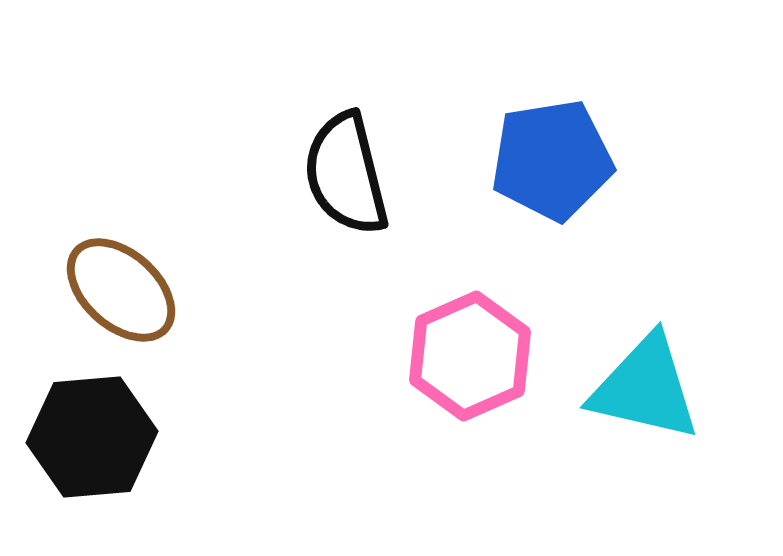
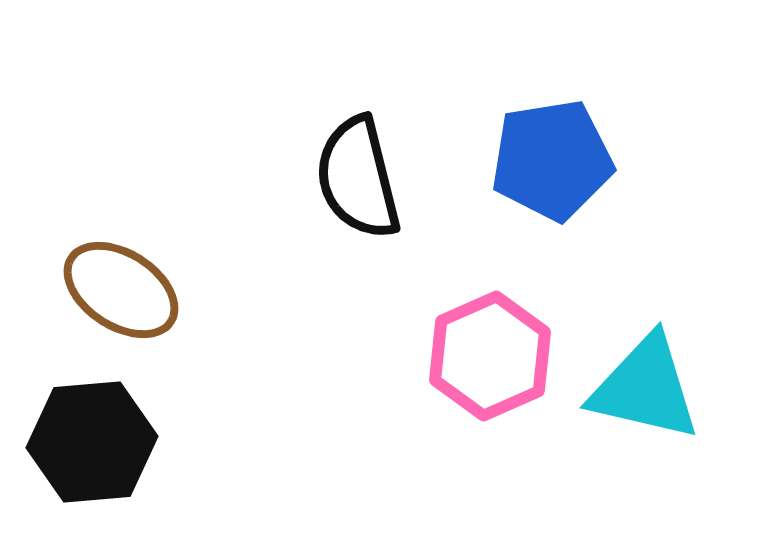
black semicircle: moved 12 px right, 4 px down
brown ellipse: rotated 9 degrees counterclockwise
pink hexagon: moved 20 px right
black hexagon: moved 5 px down
